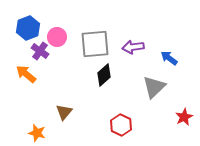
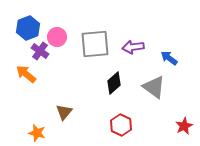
black diamond: moved 10 px right, 8 px down
gray triangle: rotated 40 degrees counterclockwise
red star: moved 9 px down
